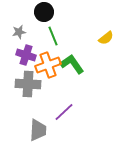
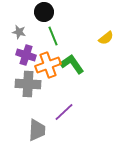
gray star: rotated 24 degrees clockwise
gray trapezoid: moved 1 px left
